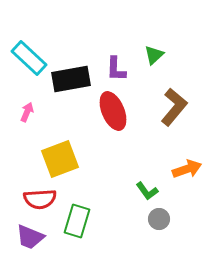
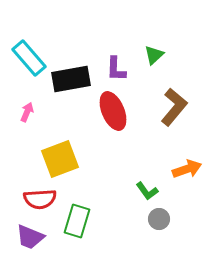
cyan rectangle: rotated 6 degrees clockwise
